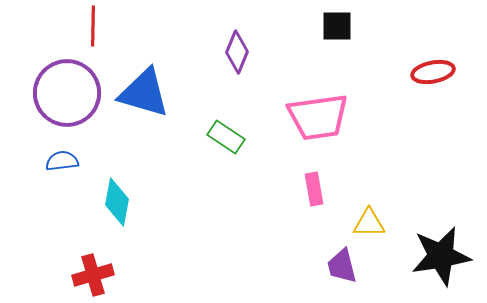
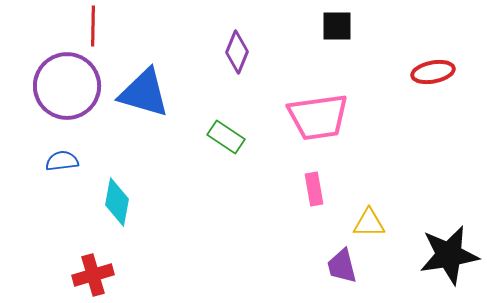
purple circle: moved 7 px up
black star: moved 8 px right, 1 px up
